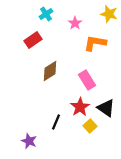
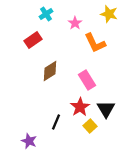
orange L-shape: rotated 125 degrees counterclockwise
black triangle: moved 1 px down; rotated 24 degrees clockwise
